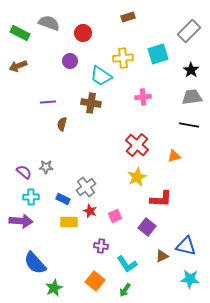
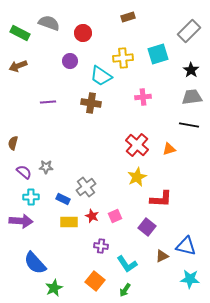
brown semicircle: moved 49 px left, 19 px down
orange triangle: moved 5 px left, 7 px up
red star: moved 2 px right, 5 px down
